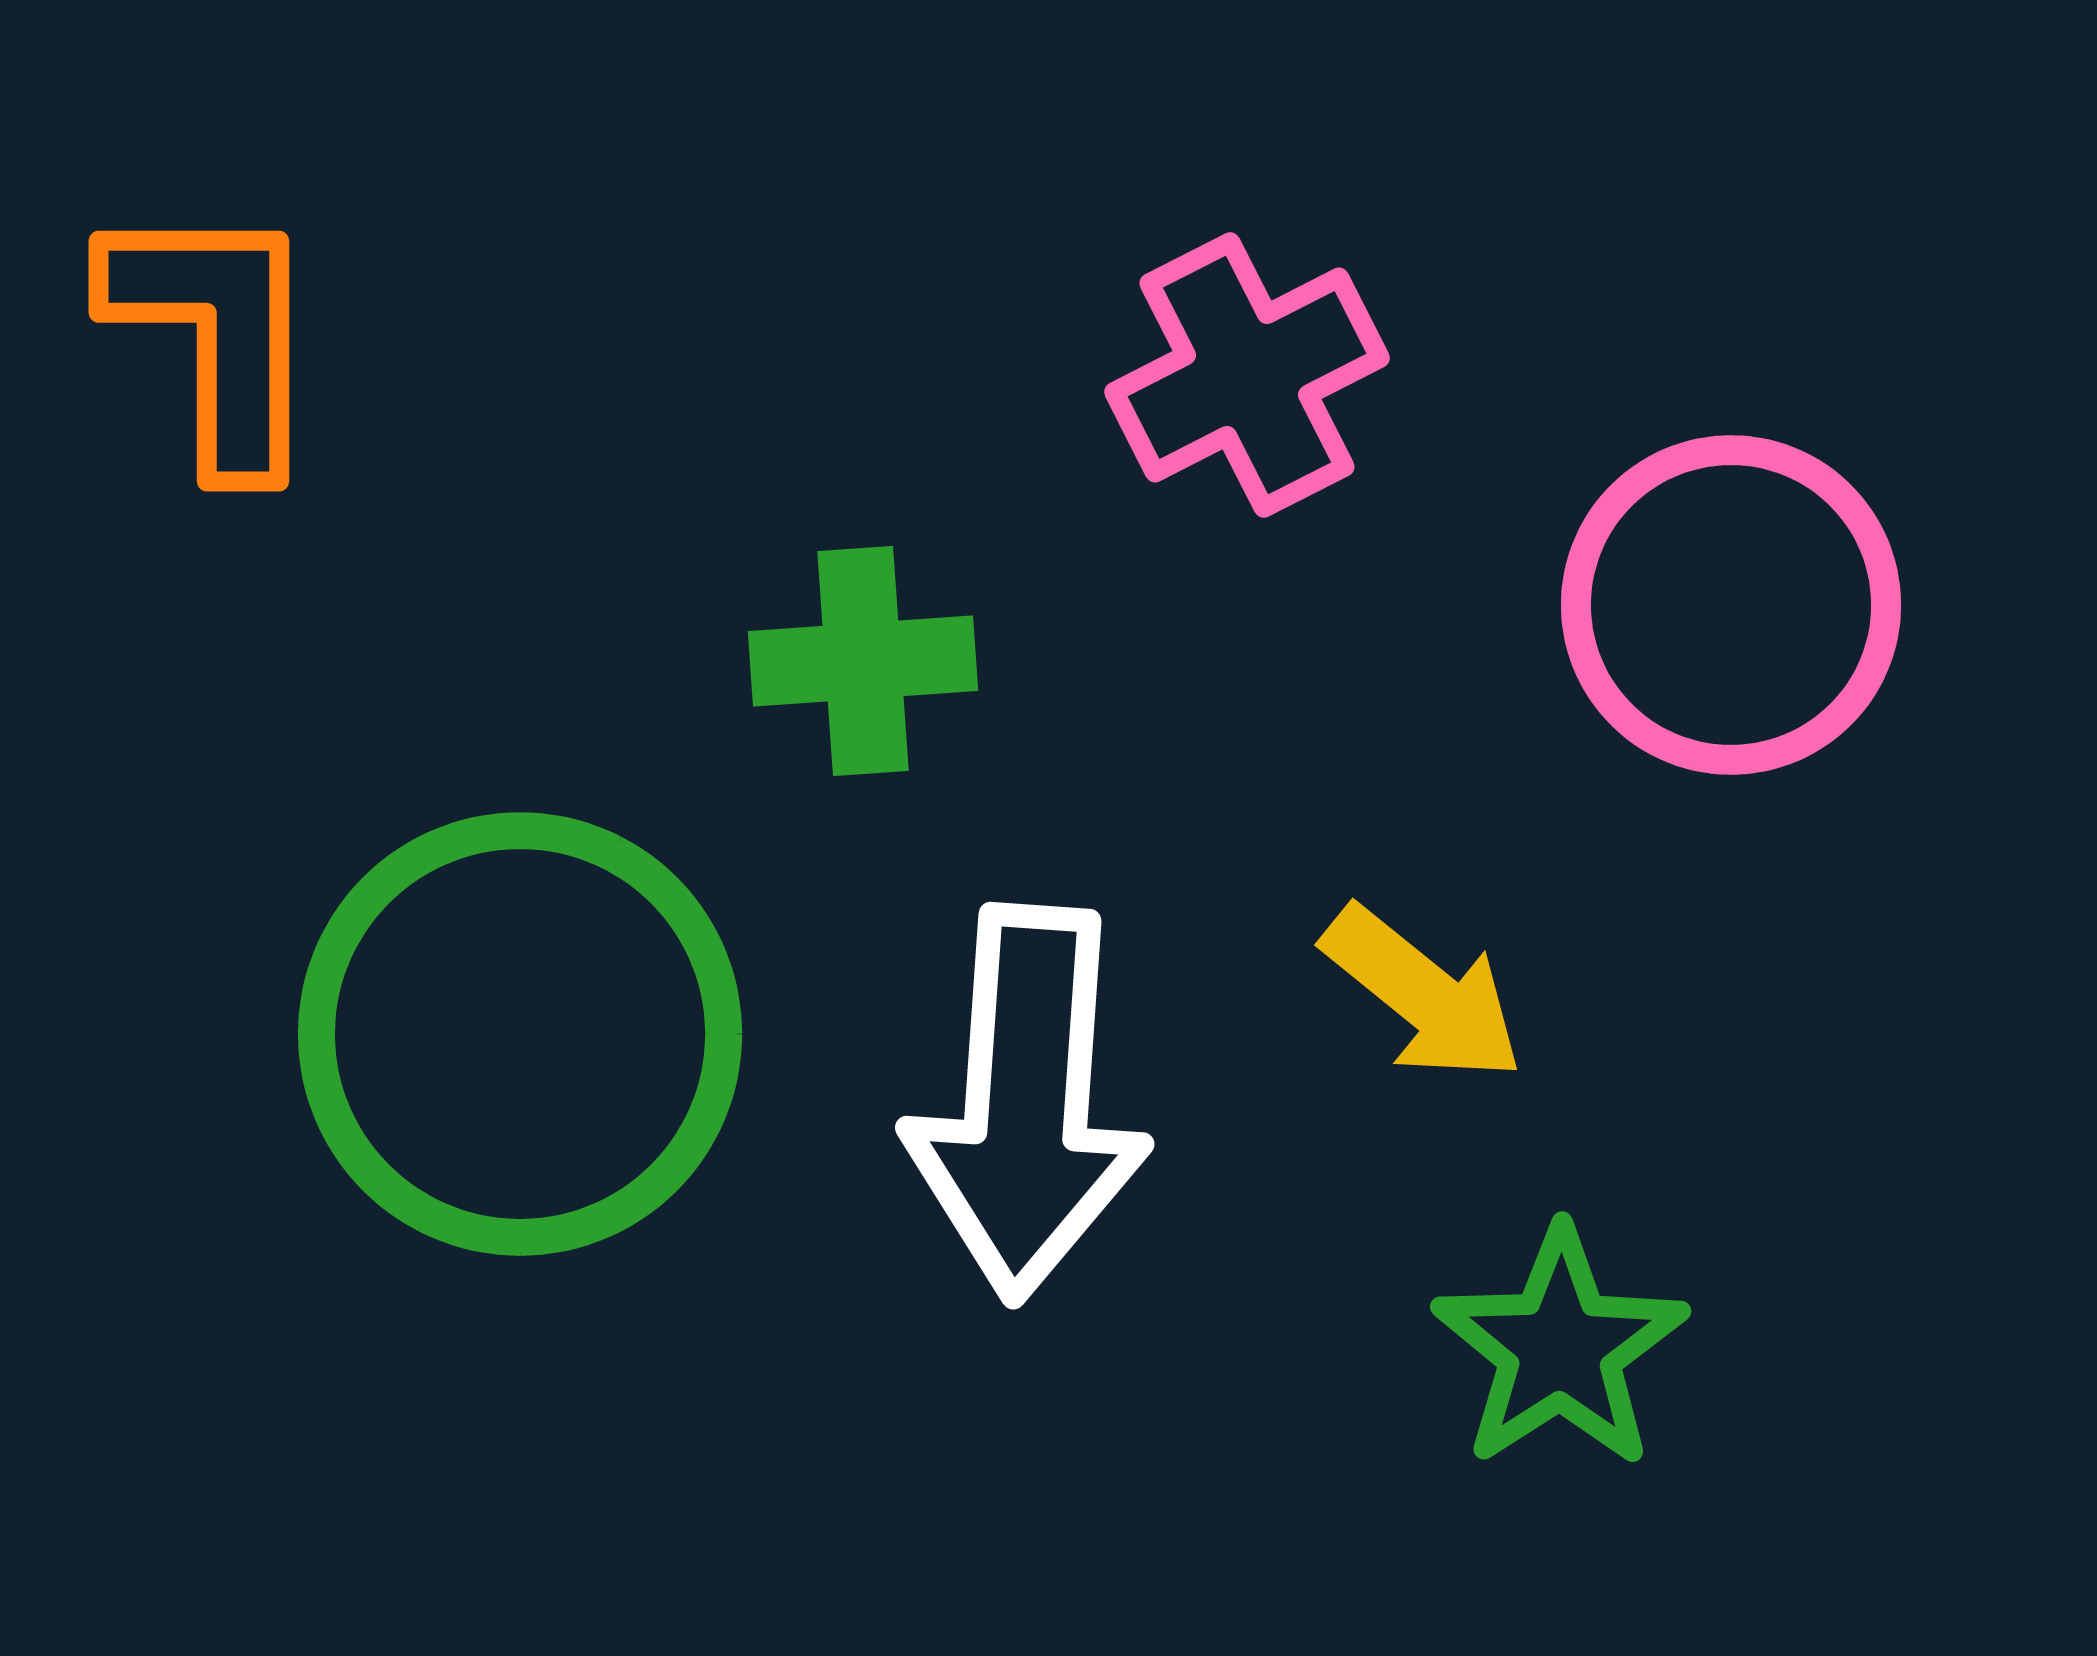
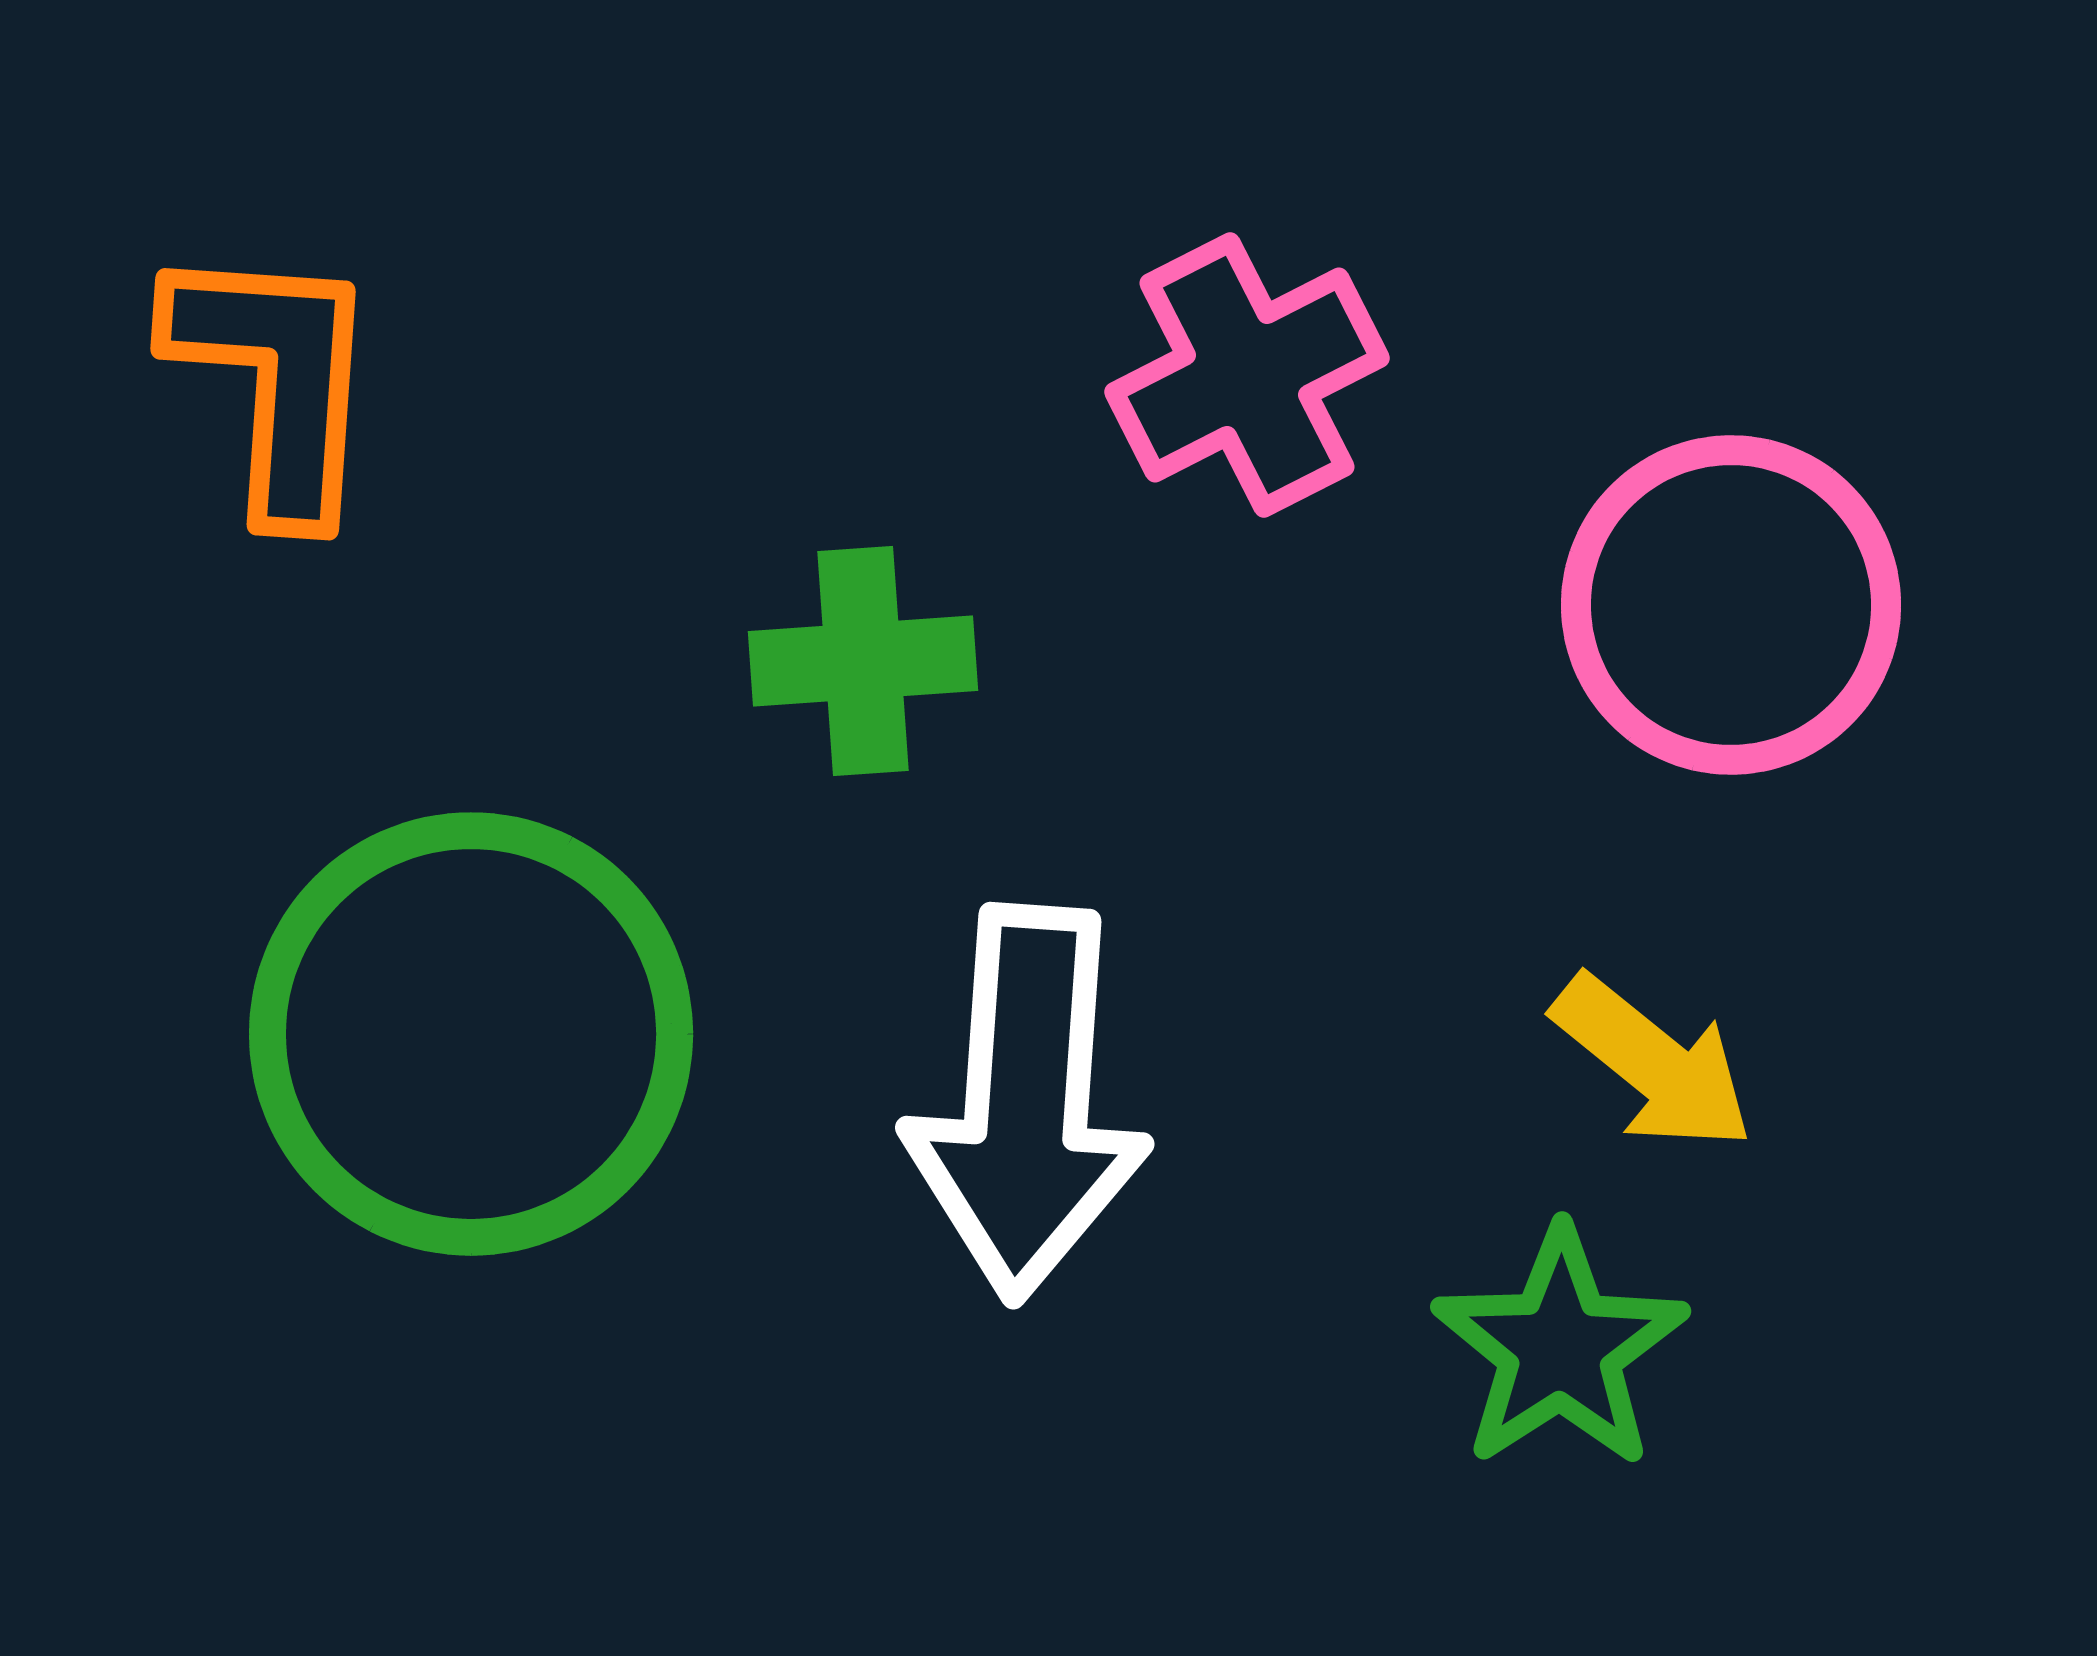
orange L-shape: moved 60 px right, 45 px down; rotated 4 degrees clockwise
yellow arrow: moved 230 px right, 69 px down
green circle: moved 49 px left
